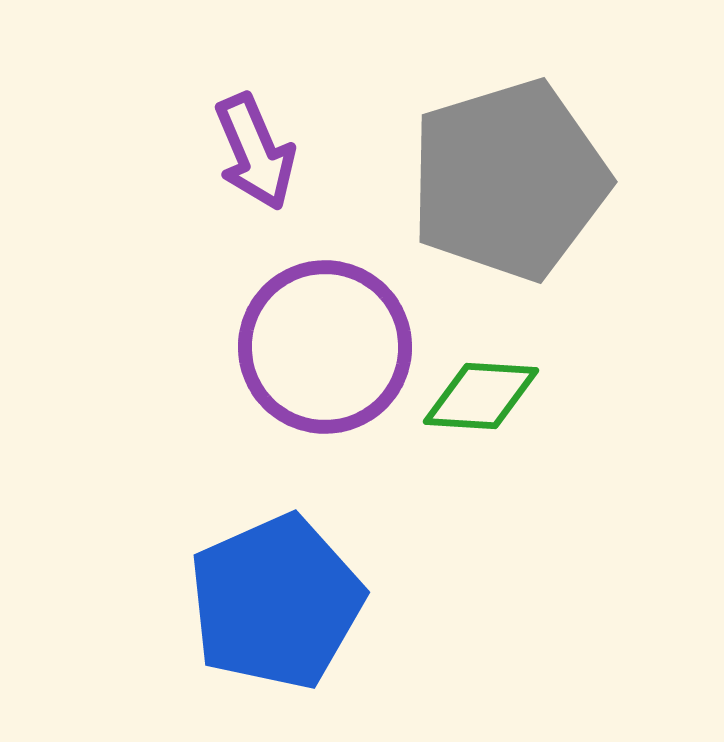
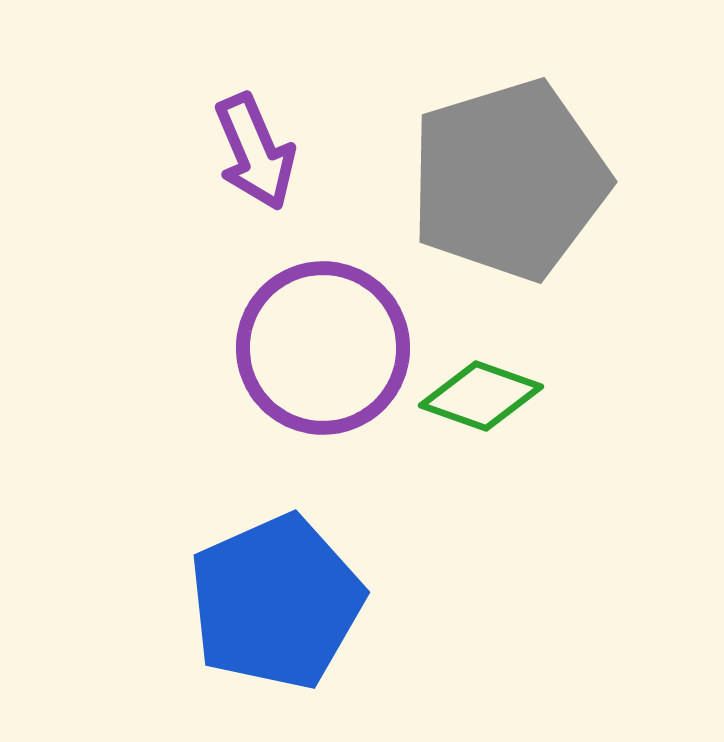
purple circle: moved 2 px left, 1 px down
green diamond: rotated 16 degrees clockwise
